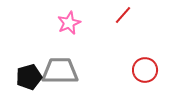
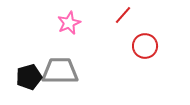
red circle: moved 24 px up
